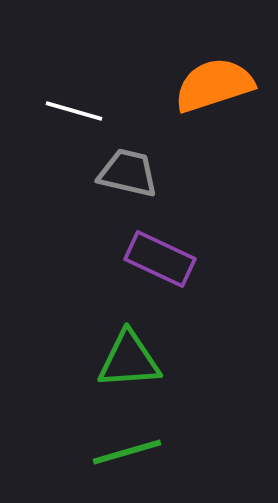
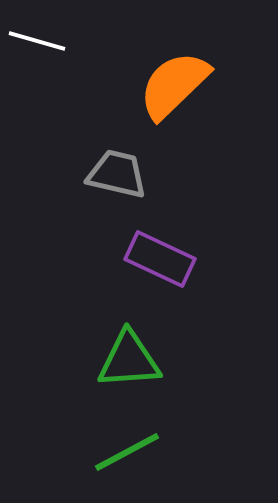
orange semicircle: moved 40 px left; rotated 26 degrees counterclockwise
white line: moved 37 px left, 70 px up
gray trapezoid: moved 11 px left, 1 px down
green line: rotated 12 degrees counterclockwise
